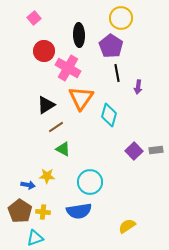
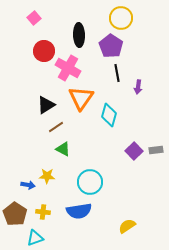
brown pentagon: moved 5 px left, 3 px down
